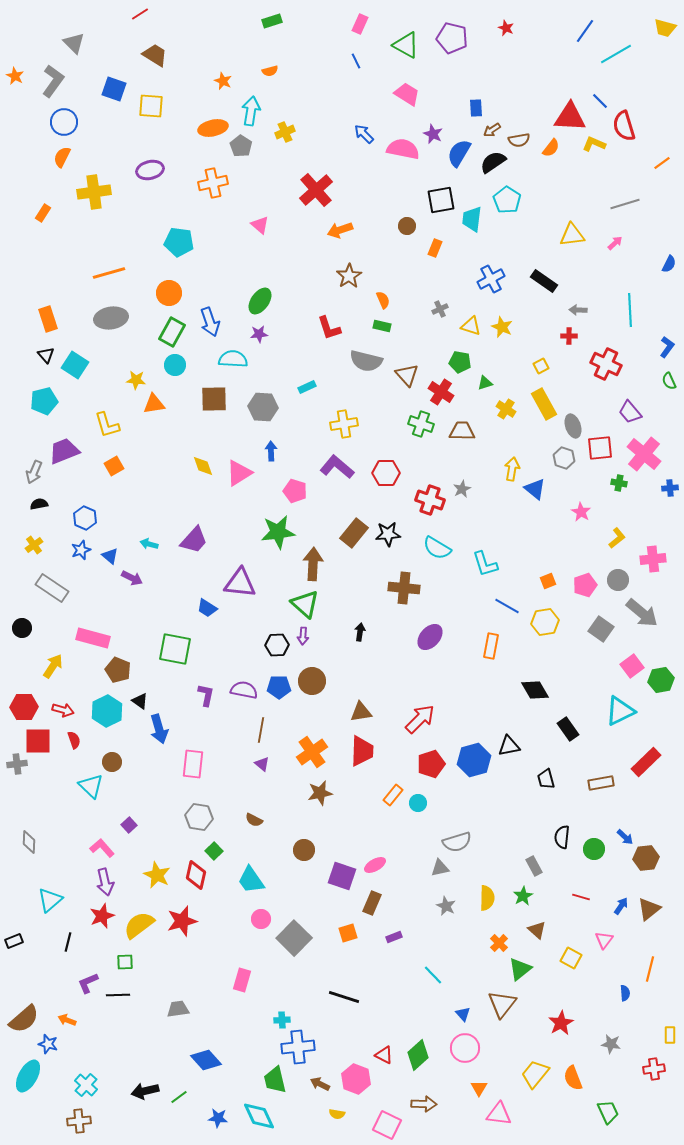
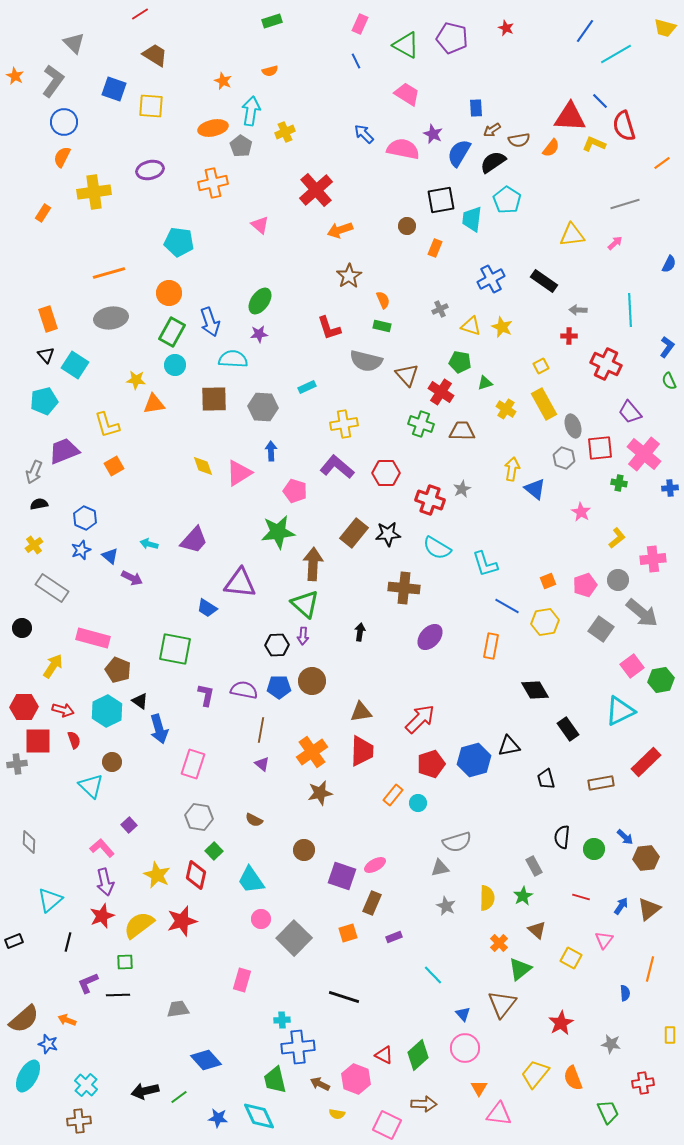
pink rectangle at (193, 764): rotated 12 degrees clockwise
red cross at (654, 1069): moved 11 px left, 14 px down
